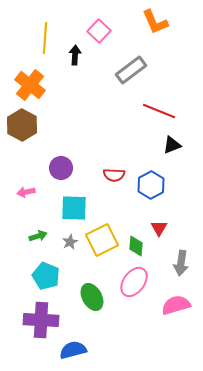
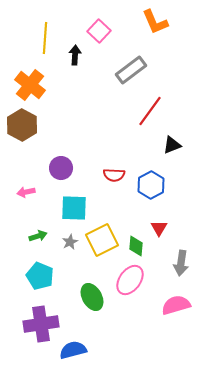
red line: moved 9 px left; rotated 76 degrees counterclockwise
cyan pentagon: moved 6 px left
pink ellipse: moved 4 px left, 2 px up
purple cross: moved 4 px down; rotated 12 degrees counterclockwise
